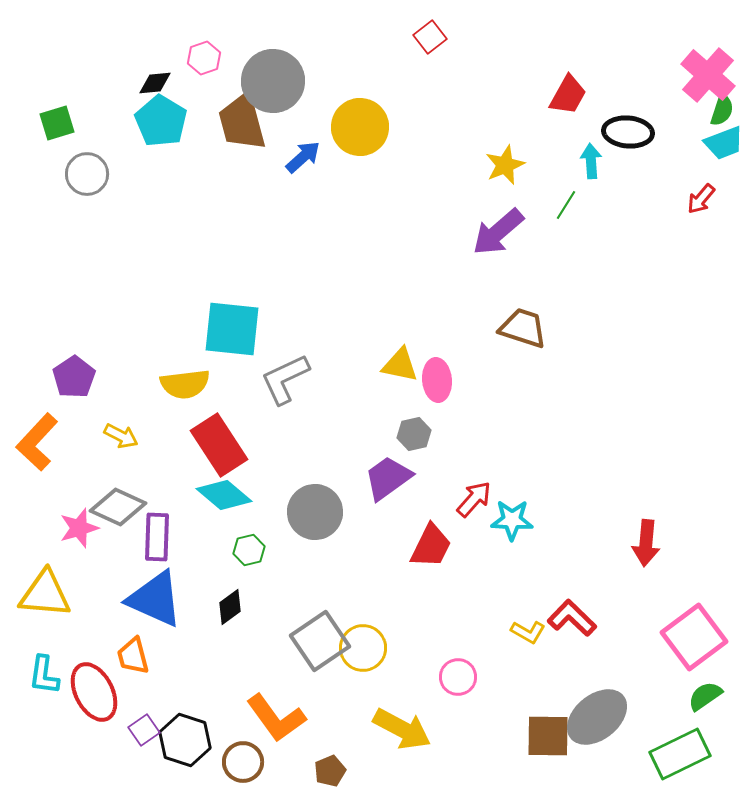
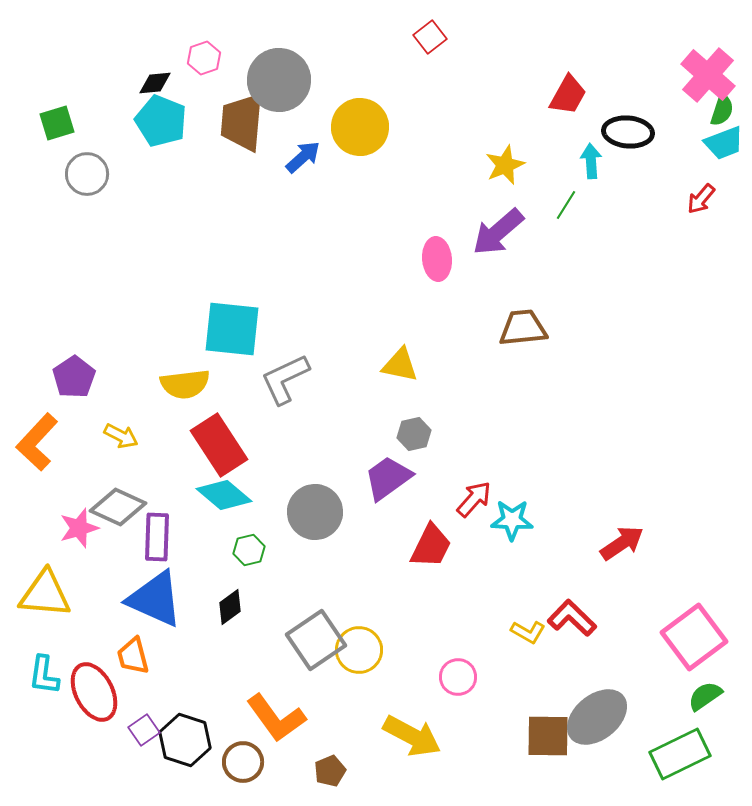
gray circle at (273, 81): moved 6 px right, 1 px up
cyan pentagon at (161, 121): rotated 9 degrees counterclockwise
brown trapezoid at (242, 122): rotated 20 degrees clockwise
brown trapezoid at (523, 328): rotated 24 degrees counterclockwise
pink ellipse at (437, 380): moved 121 px up
red arrow at (646, 543): moved 24 px left; rotated 129 degrees counterclockwise
gray square at (320, 641): moved 4 px left, 1 px up
yellow circle at (363, 648): moved 4 px left, 2 px down
yellow arrow at (402, 729): moved 10 px right, 7 px down
